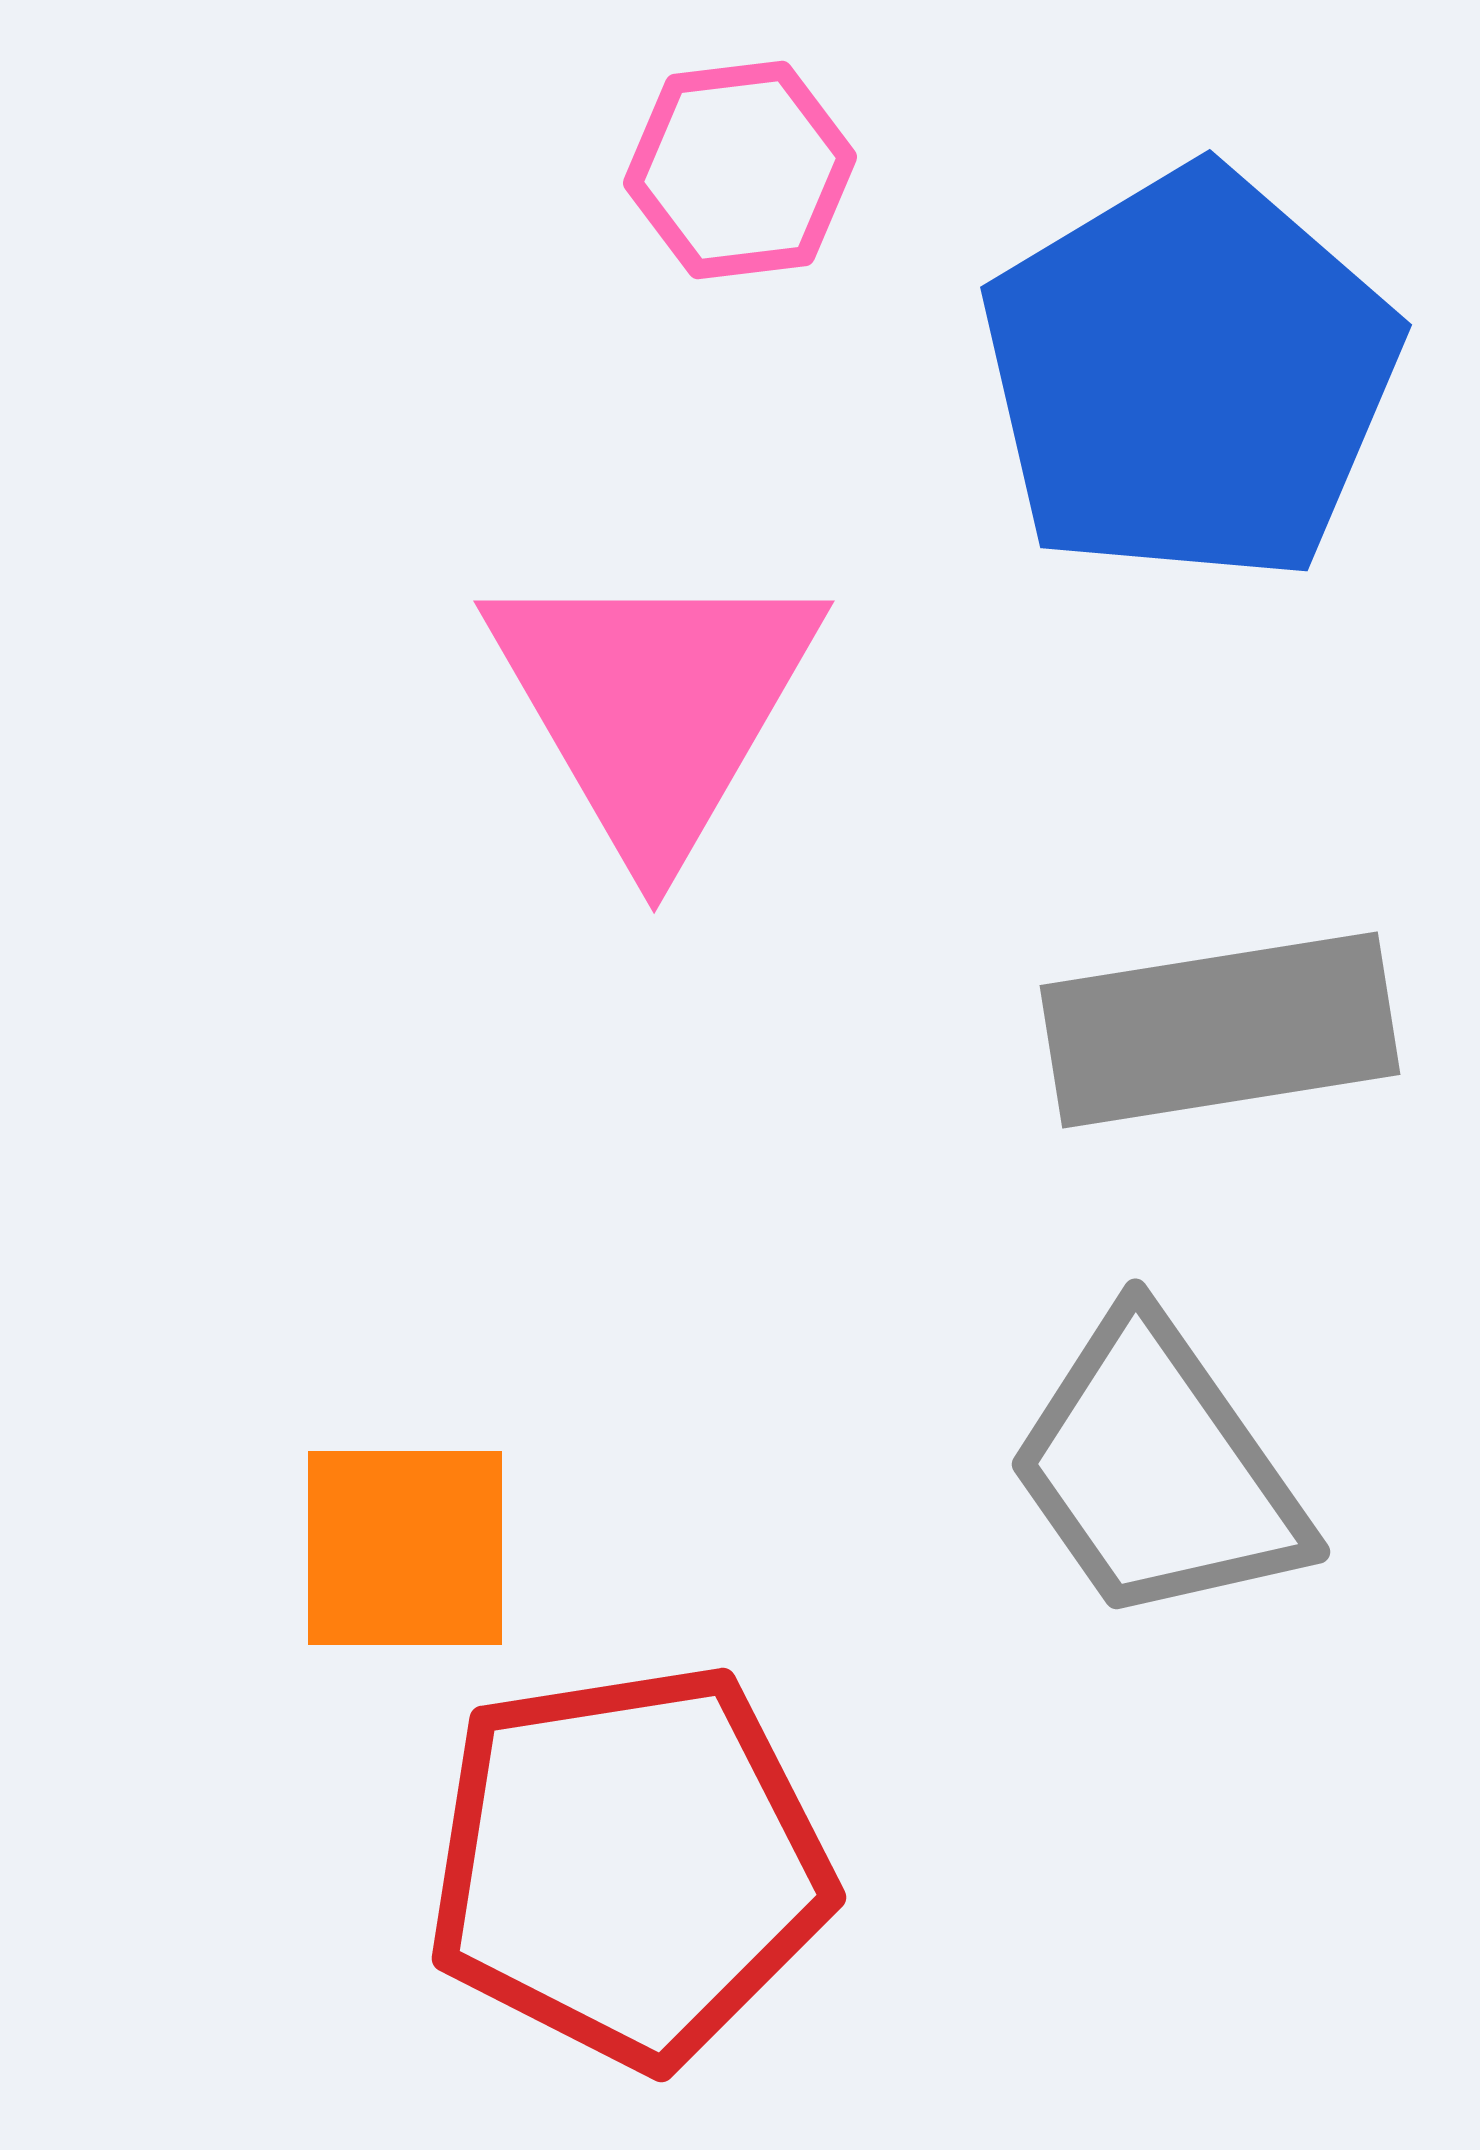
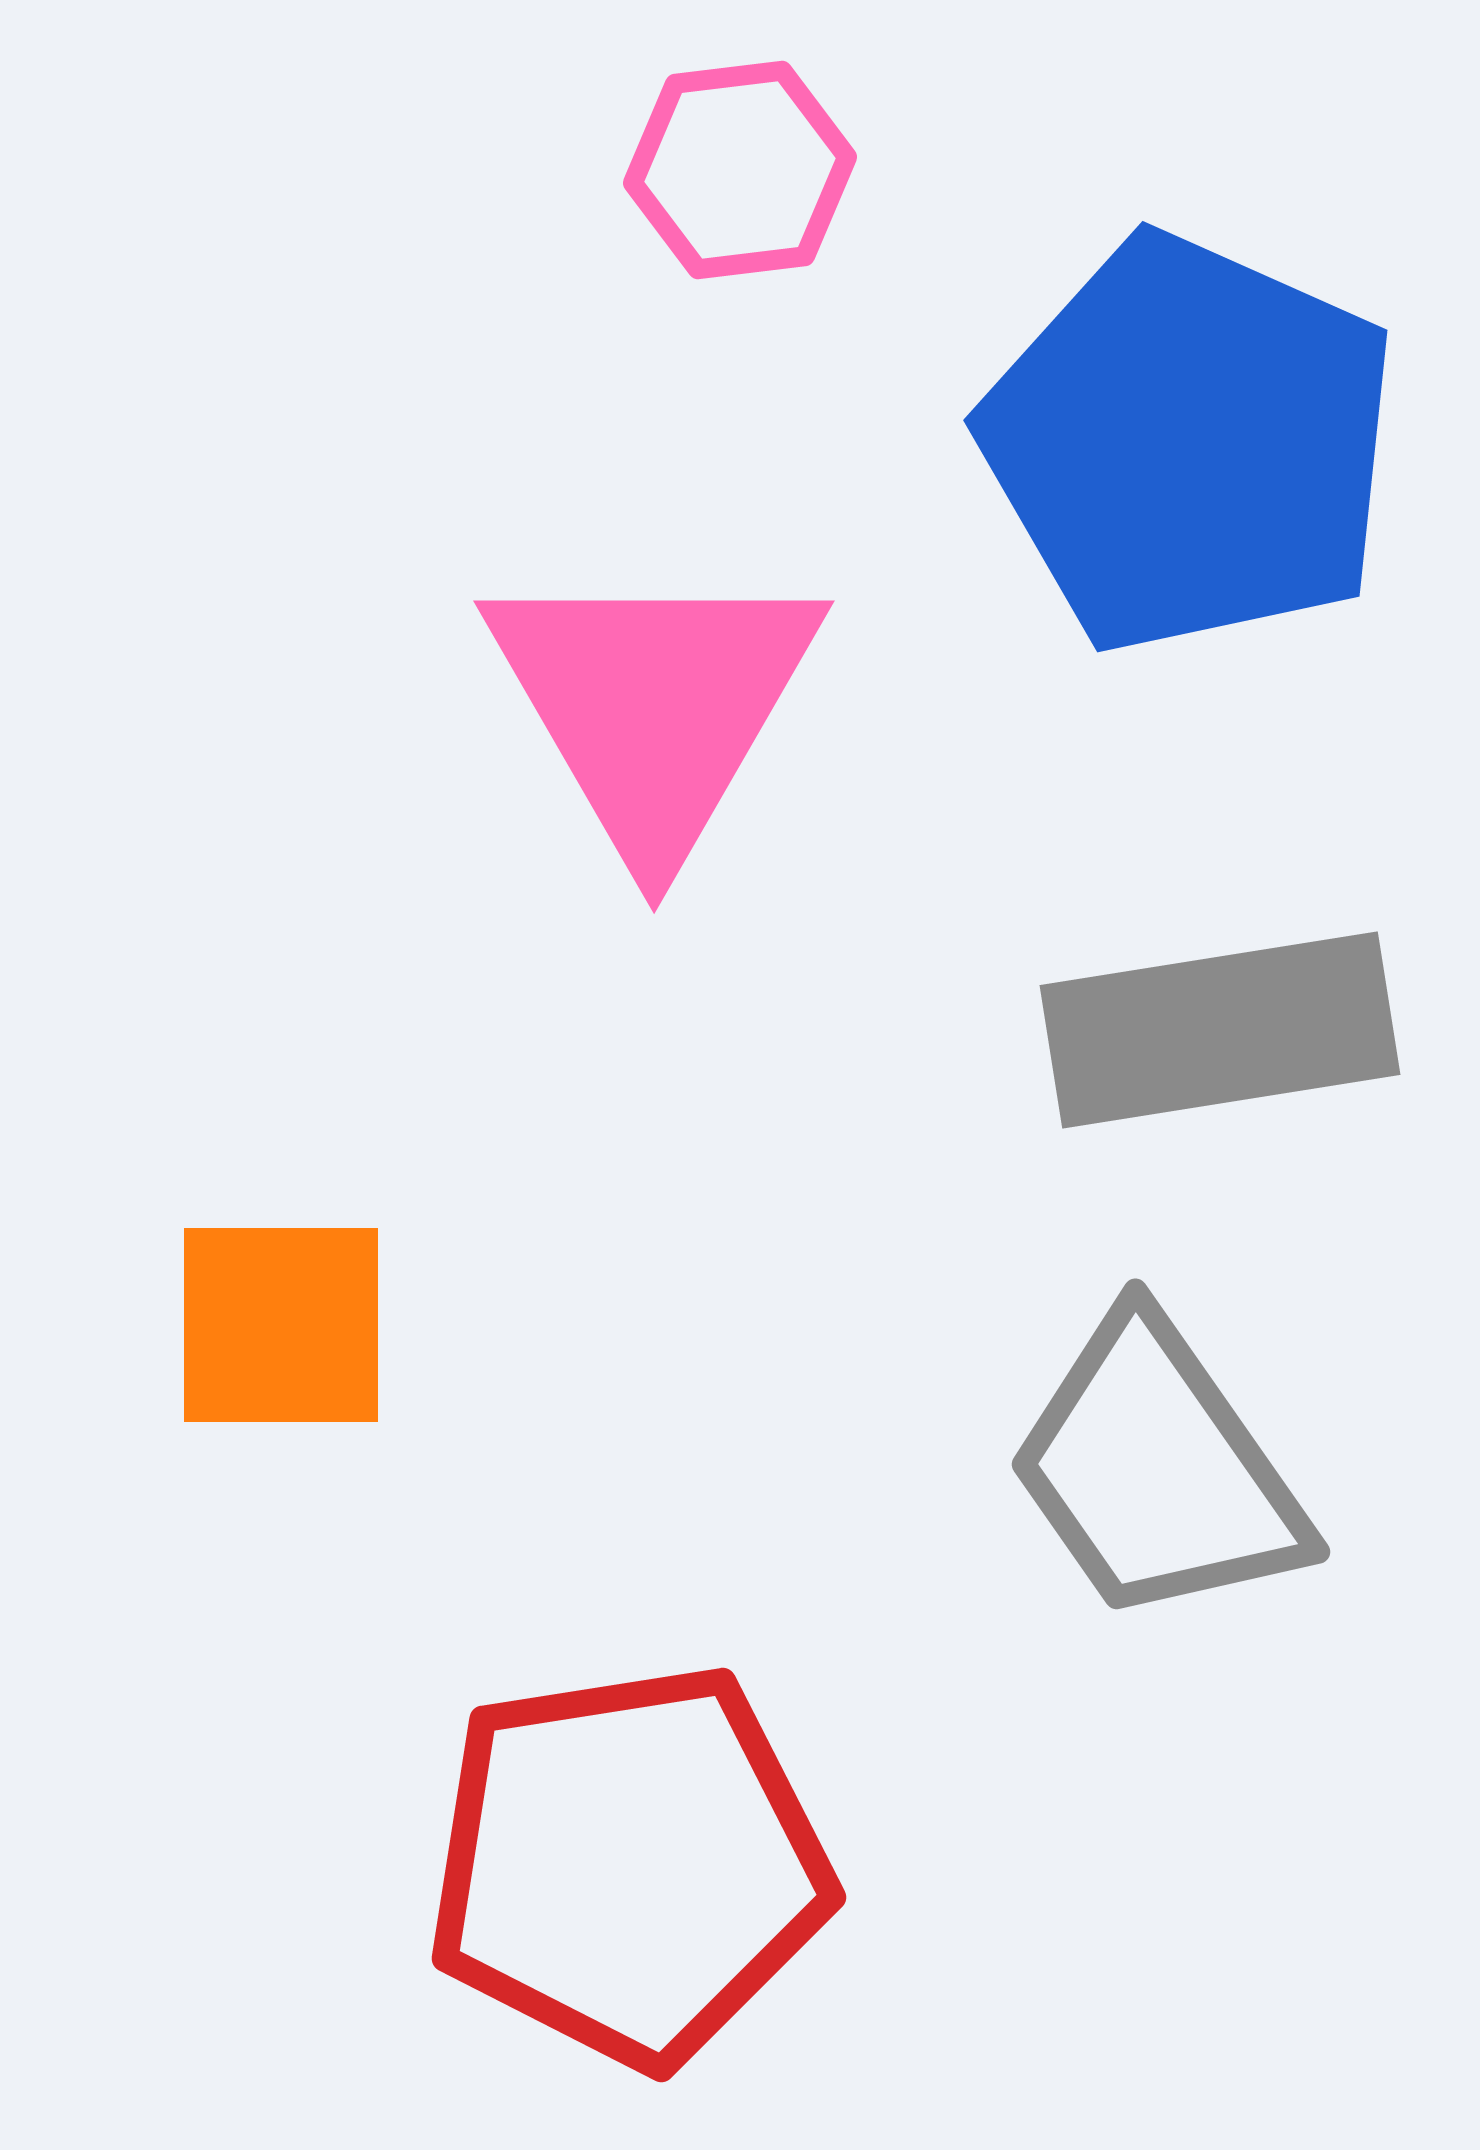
blue pentagon: moved 68 px down; rotated 17 degrees counterclockwise
orange square: moved 124 px left, 223 px up
